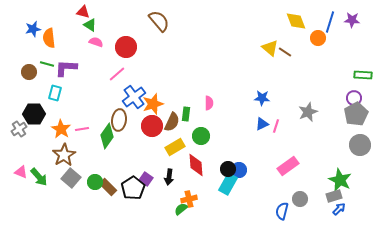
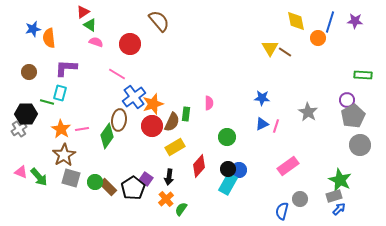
red triangle at (83, 12): rotated 48 degrees counterclockwise
purple star at (352, 20): moved 3 px right, 1 px down
yellow diamond at (296, 21): rotated 10 degrees clockwise
red circle at (126, 47): moved 4 px right, 3 px up
yellow triangle at (270, 48): rotated 18 degrees clockwise
green line at (47, 64): moved 38 px down
pink line at (117, 74): rotated 72 degrees clockwise
cyan rectangle at (55, 93): moved 5 px right
purple circle at (354, 98): moved 7 px left, 2 px down
gray star at (308, 112): rotated 18 degrees counterclockwise
black hexagon at (34, 114): moved 8 px left
gray pentagon at (356, 114): moved 3 px left, 2 px down
green circle at (201, 136): moved 26 px right, 1 px down
red diamond at (196, 165): moved 3 px right, 1 px down; rotated 45 degrees clockwise
gray square at (71, 178): rotated 24 degrees counterclockwise
orange cross at (189, 199): moved 23 px left; rotated 28 degrees counterclockwise
green semicircle at (181, 209): rotated 16 degrees counterclockwise
